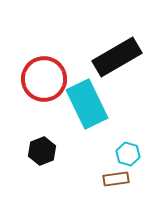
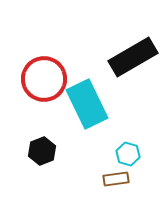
black rectangle: moved 16 px right
